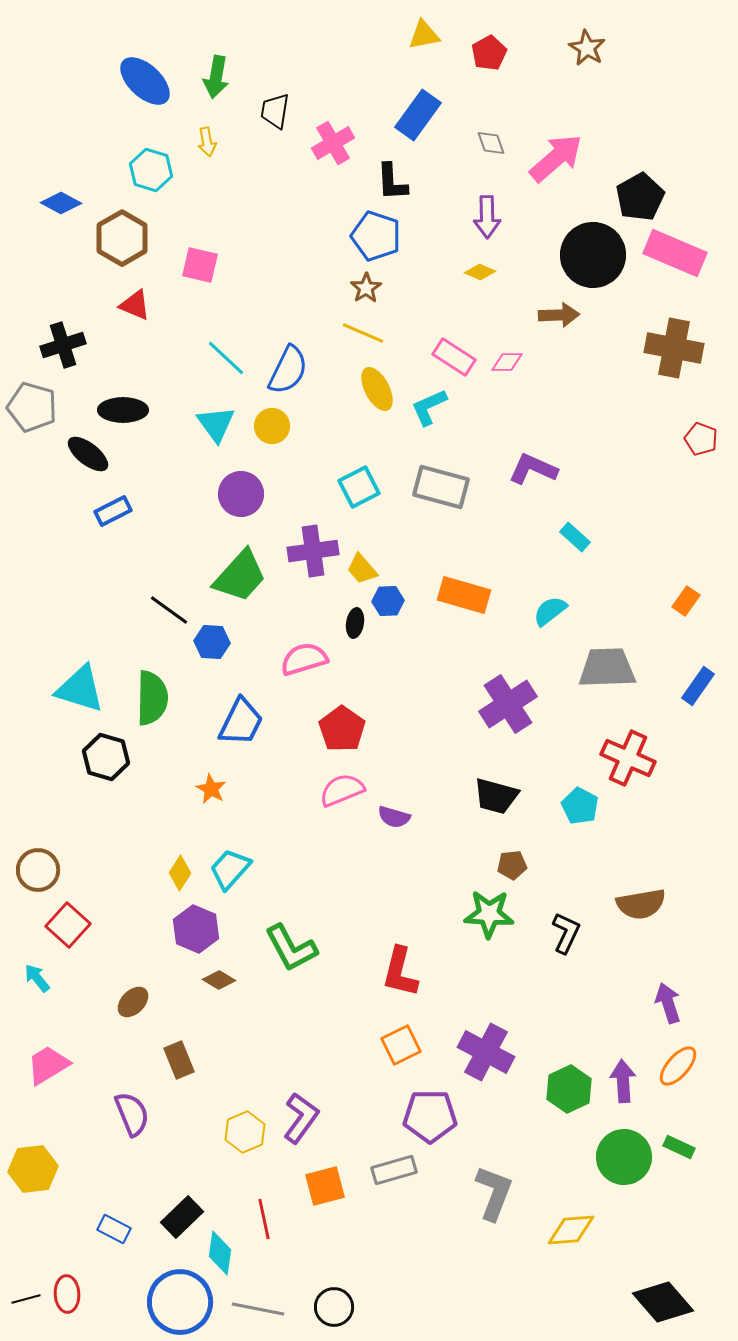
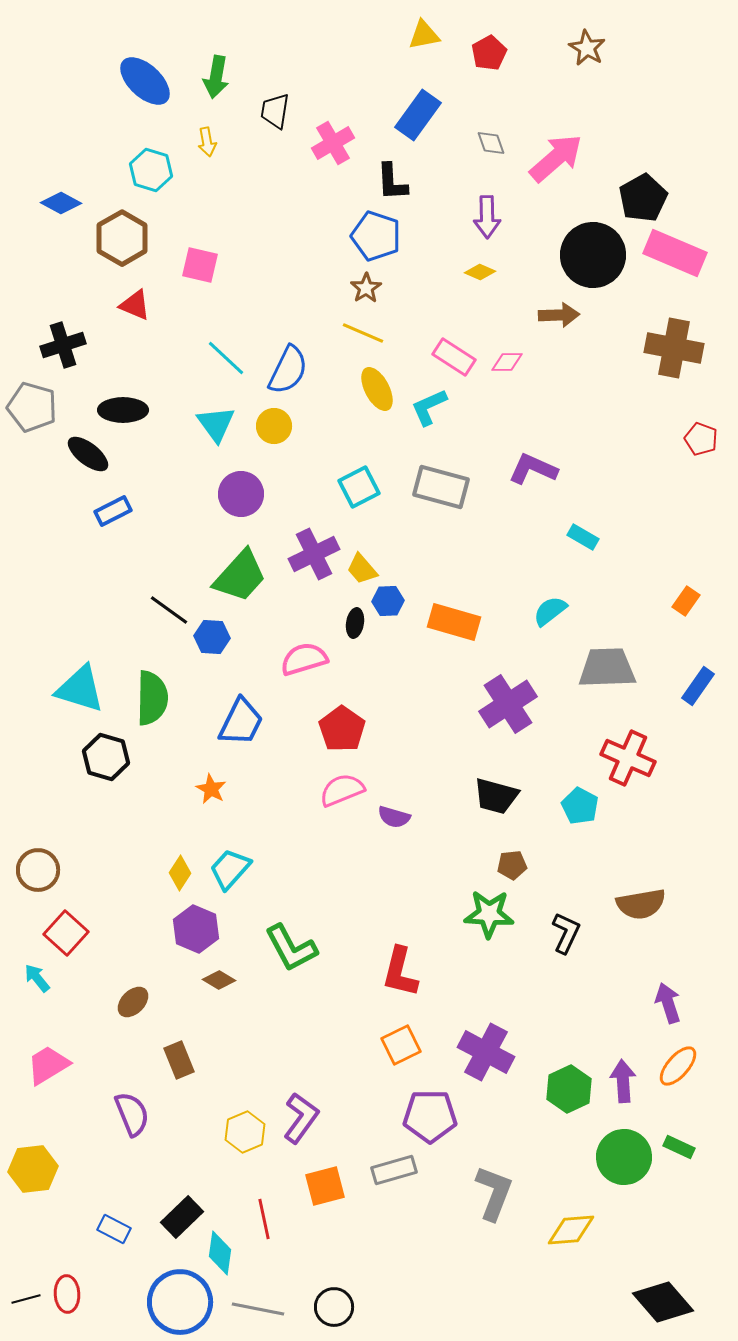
black pentagon at (640, 197): moved 3 px right, 1 px down
yellow circle at (272, 426): moved 2 px right
cyan rectangle at (575, 537): moved 8 px right; rotated 12 degrees counterclockwise
purple cross at (313, 551): moved 1 px right, 3 px down; rotated 18 degrees counterclockwise
orange rectangle at (464, 595): moved 10 px left, 27 px down
blue hexagon at (212, 642): moved 5 px up
red square at (68, 925): moved 2 px left, 8 px down
